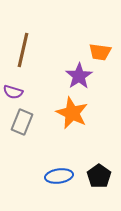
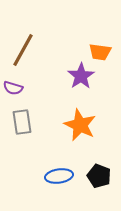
brown line: rotated 16 degrees clockwise
purple star: moved 2 px right
purple semicircle: moved 4 px up
orange star: moved 8 px right, 12 px down
gray rectangle: rotated 30 degrees counterclockwise
black pentagon: rotated 15 degrees counterclockwise
